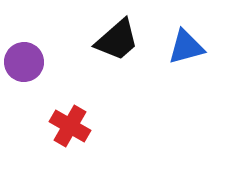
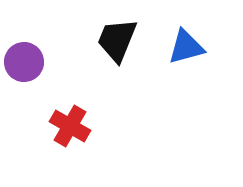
black trapezoid: rotated 153 degrees clockwise
